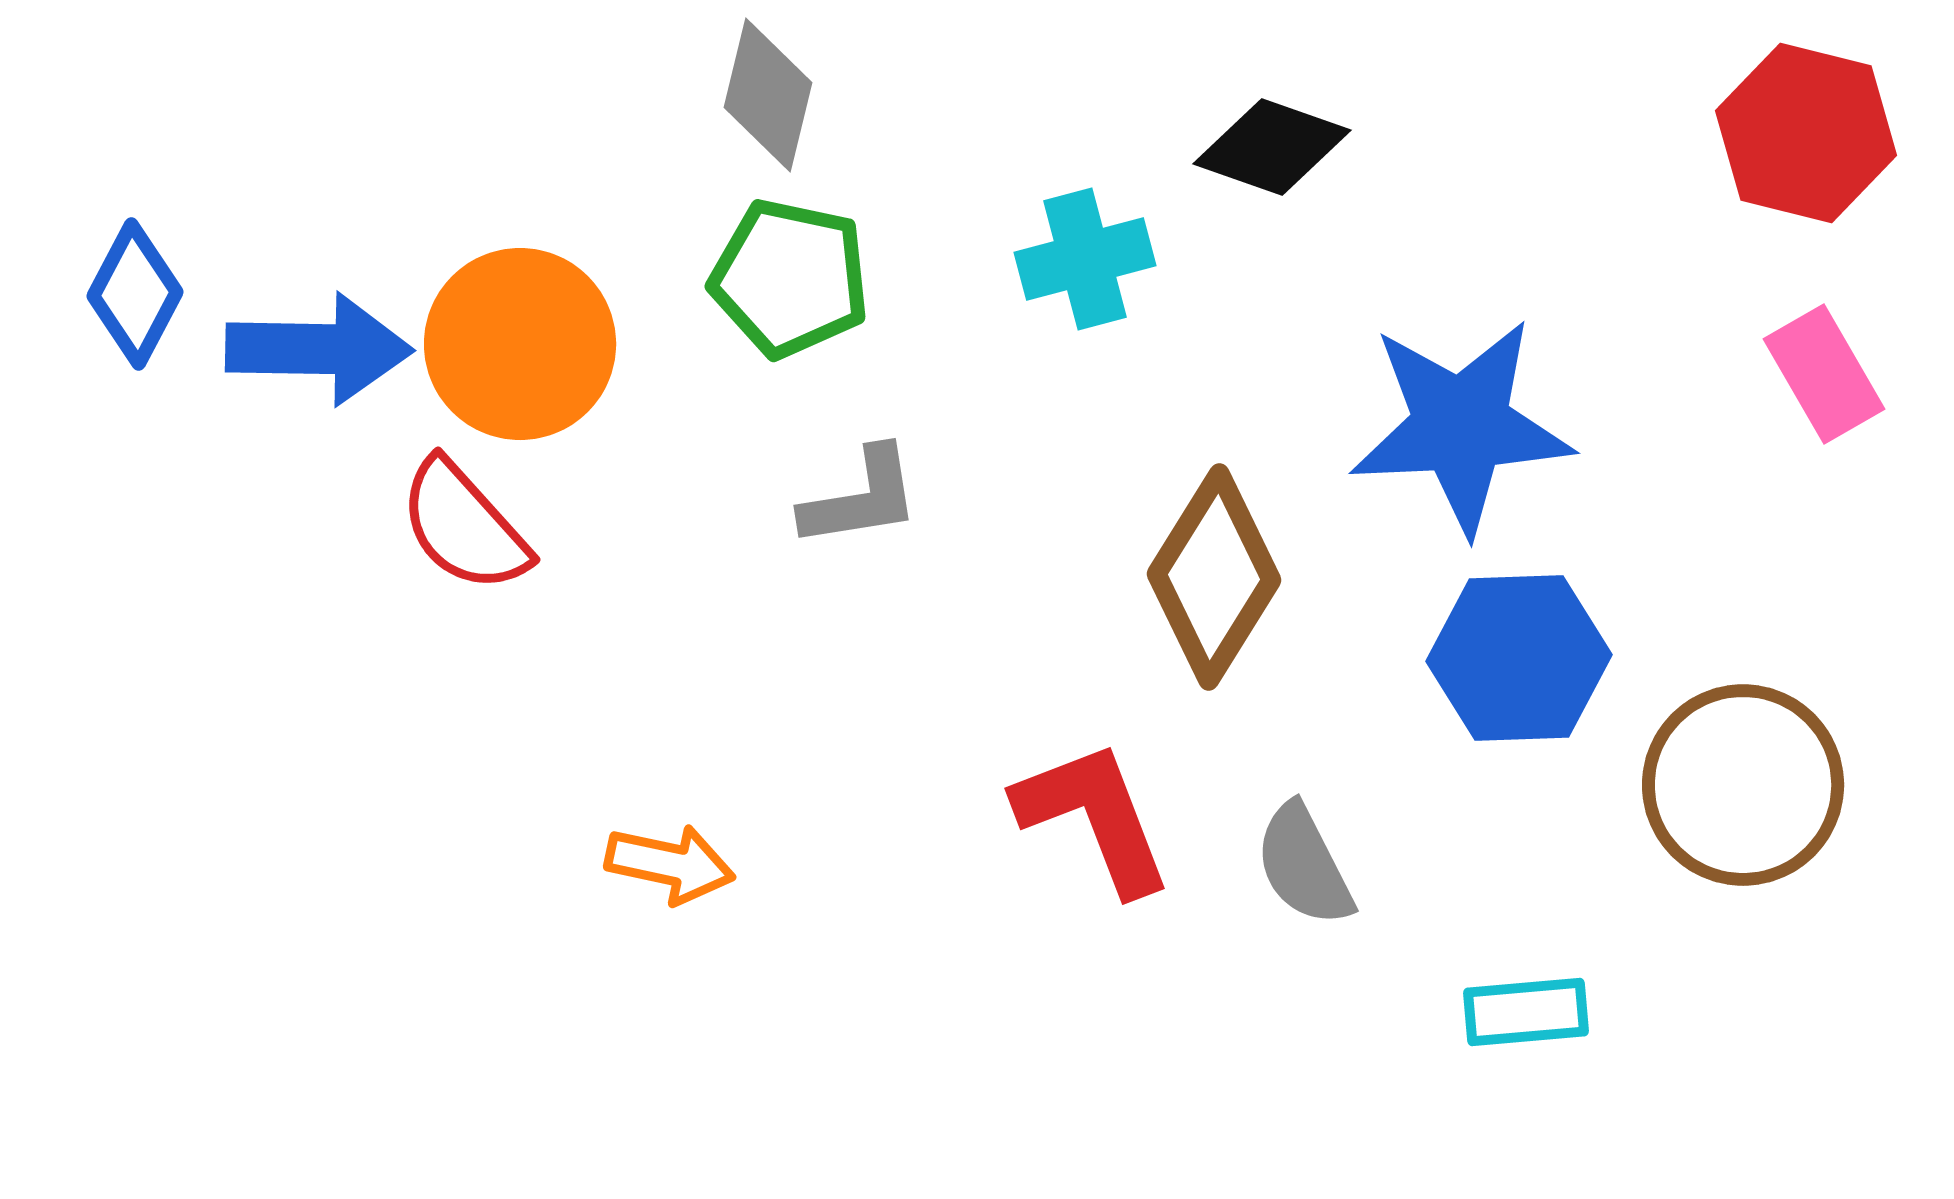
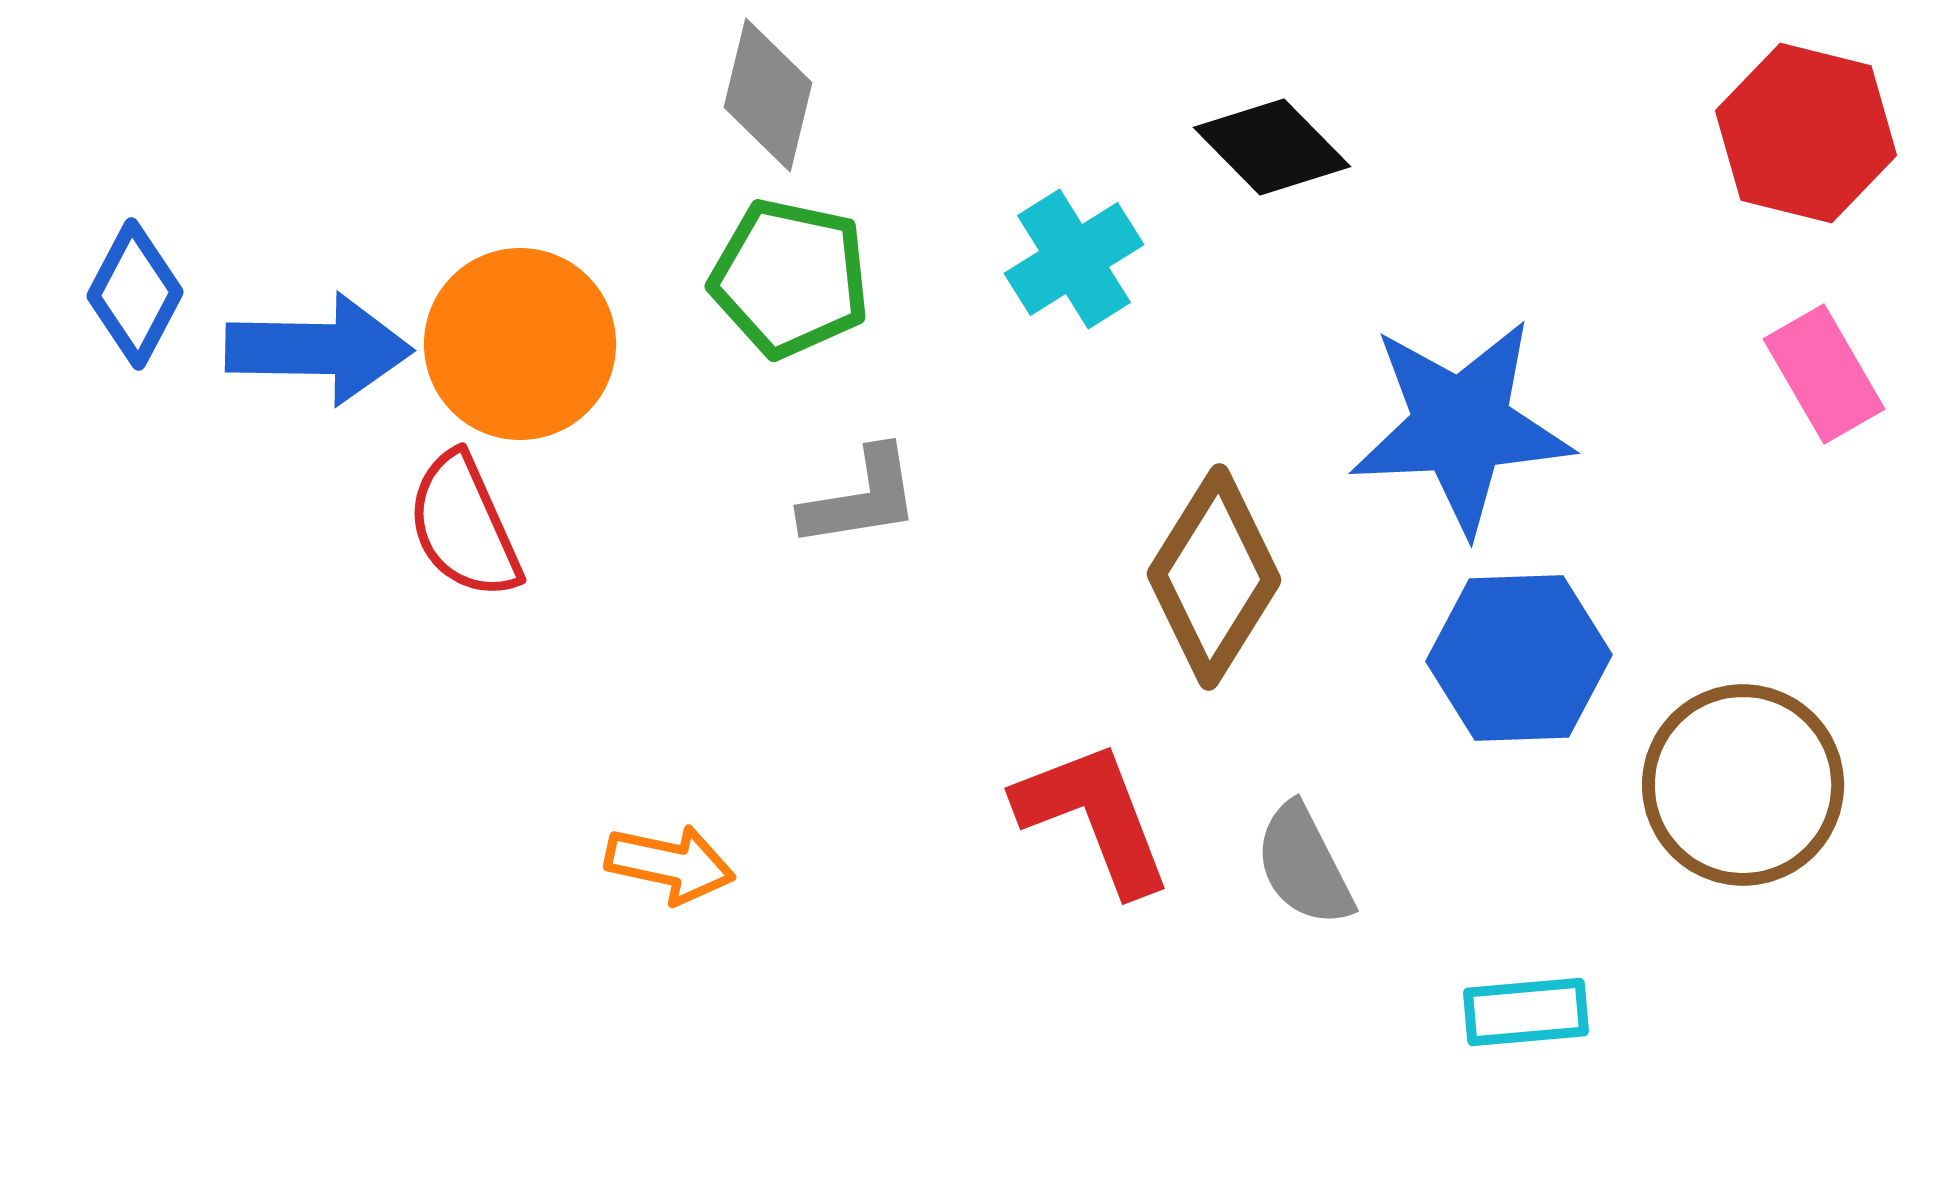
black diamond: rotated 26 degrees clockwise
cyan cross: moved 11 px left; rotated 17 degrees counterclockwise
red semicircle: rotated 18 degrees clockwise
